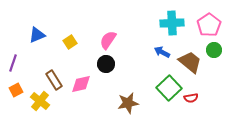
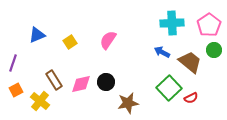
black circle: moved 18 px down
red semicircle: rotated 16 degrees counterclockwise
